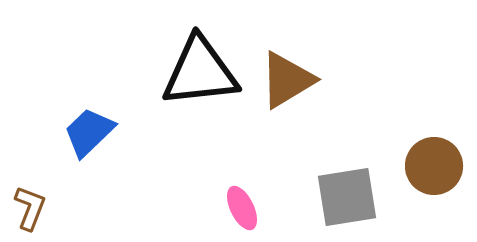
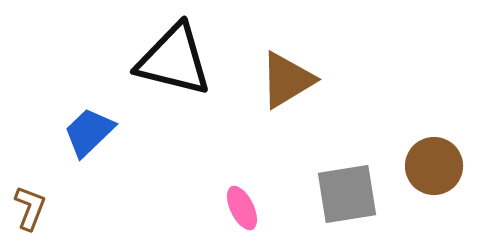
black triangle: moved 26 px left, 12 px up; rotated 20 degrees clockwise
gray square: moved 3 px up
